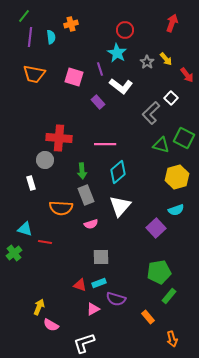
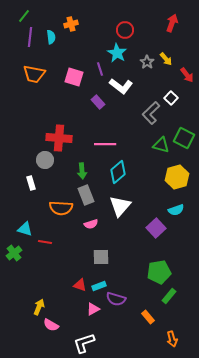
cyan rectangle at (99, 283): moved 3 px down
